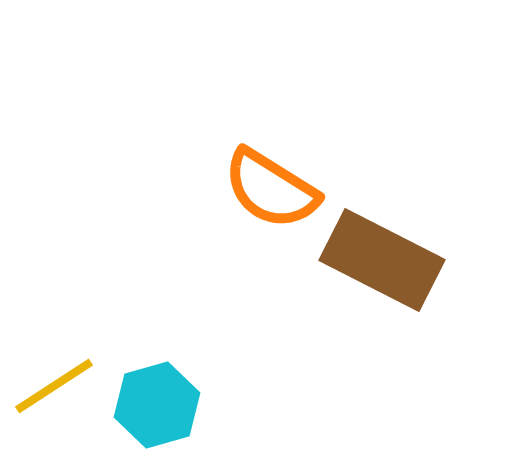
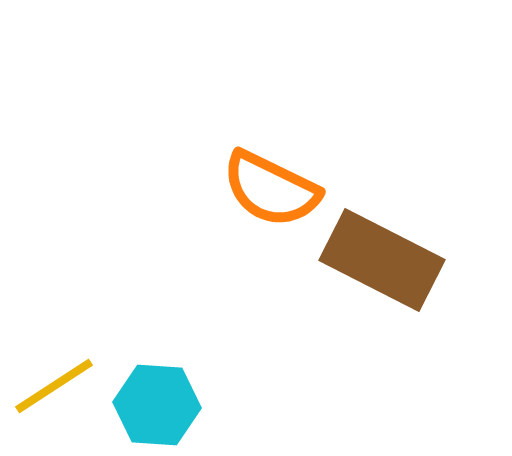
orange semicircle: rotated 6 degrees counterclockwise
cyan hexagon: rotated 20 degrees clockwise
